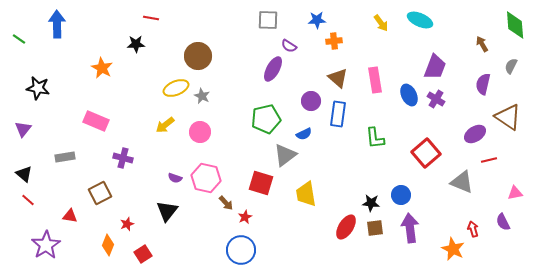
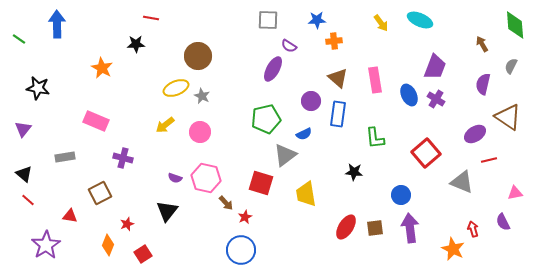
black star at (371, 203): moved 17 px left, 31 px up
